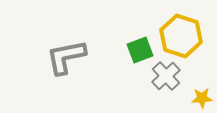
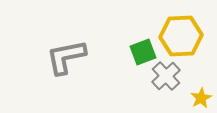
yellow hexagon: rotated 21 degrees counterclockwise
green square: moved 3 px right, 2 px down
yellow star: moved 1 px left; rotated 25 degrees counterclockwise
